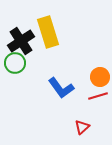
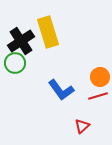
blue L-shape: moved 2 px down
red triangle: moved 1 px up
